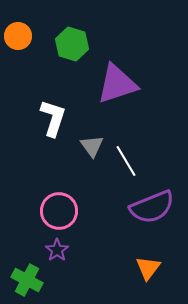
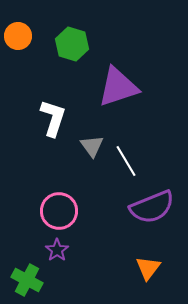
purple triangle: moved 1 px right, 3 px down
